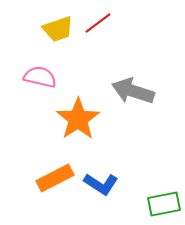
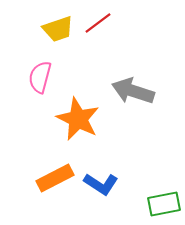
pink semicircle: rotated 88 degrees counterclockwise
orange star: rotated 12 degrees counterclockwise
